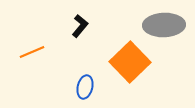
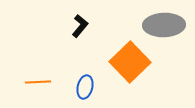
orange line: moved 6 px right, 30 px down; rotated 20 degrees clockwise
